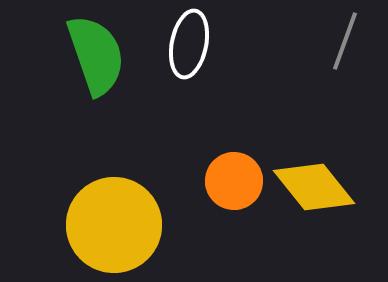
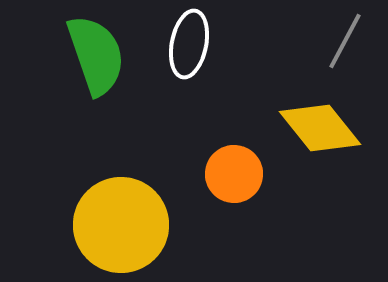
gray line: rotated 8 degrees clockwise
orange circle: moved 7 px up
yellow diamond: moved 6 px right, 59 px up
yellow circle: moved 7 px right
